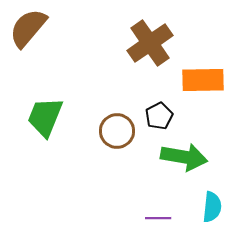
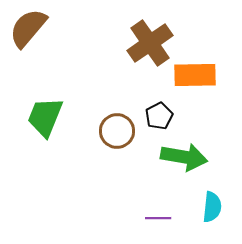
orange rectangle: moved 8 px left, 5 px up
